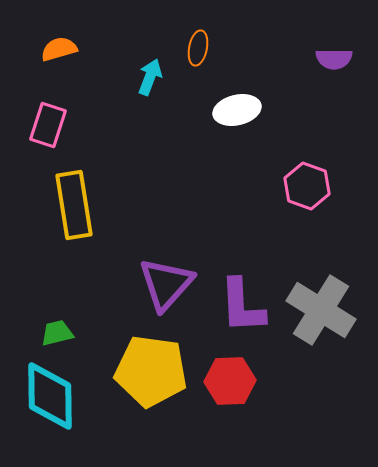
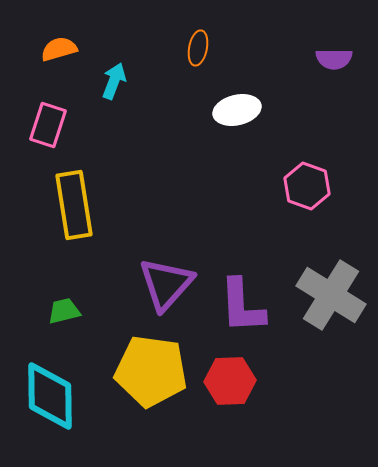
cyan arrow: moved 36 px left, 4 px down
gray cross: moved 10 px right, 15 px up
green trapezoid: moved 7 px right, 22 px up
